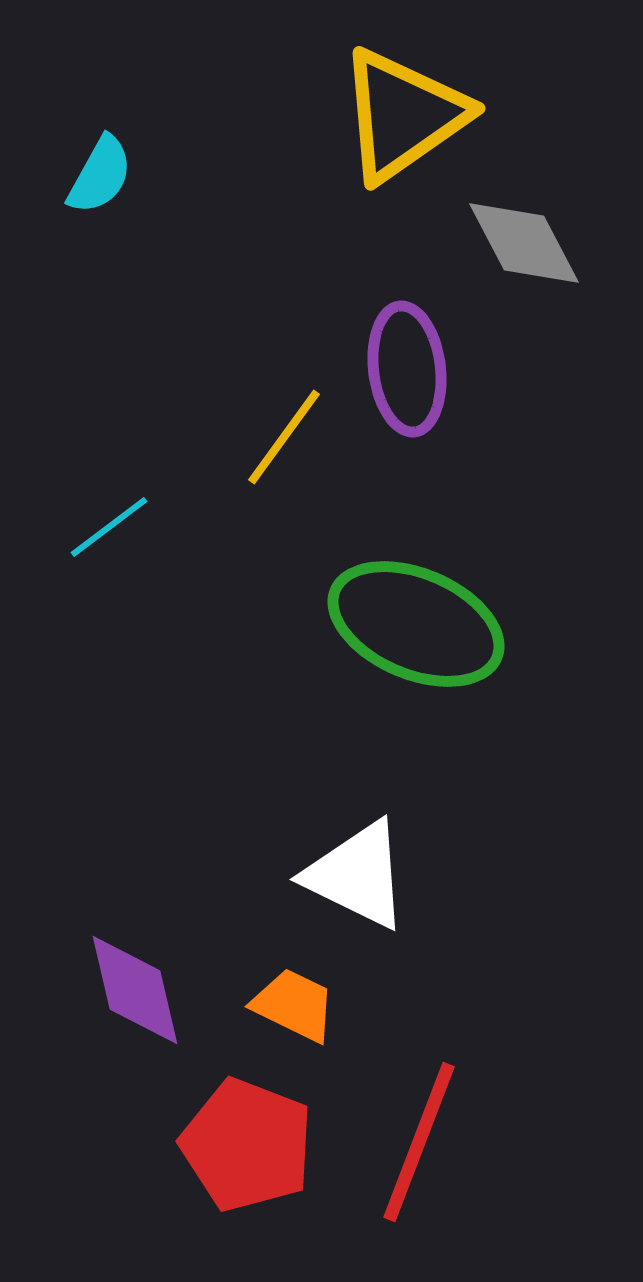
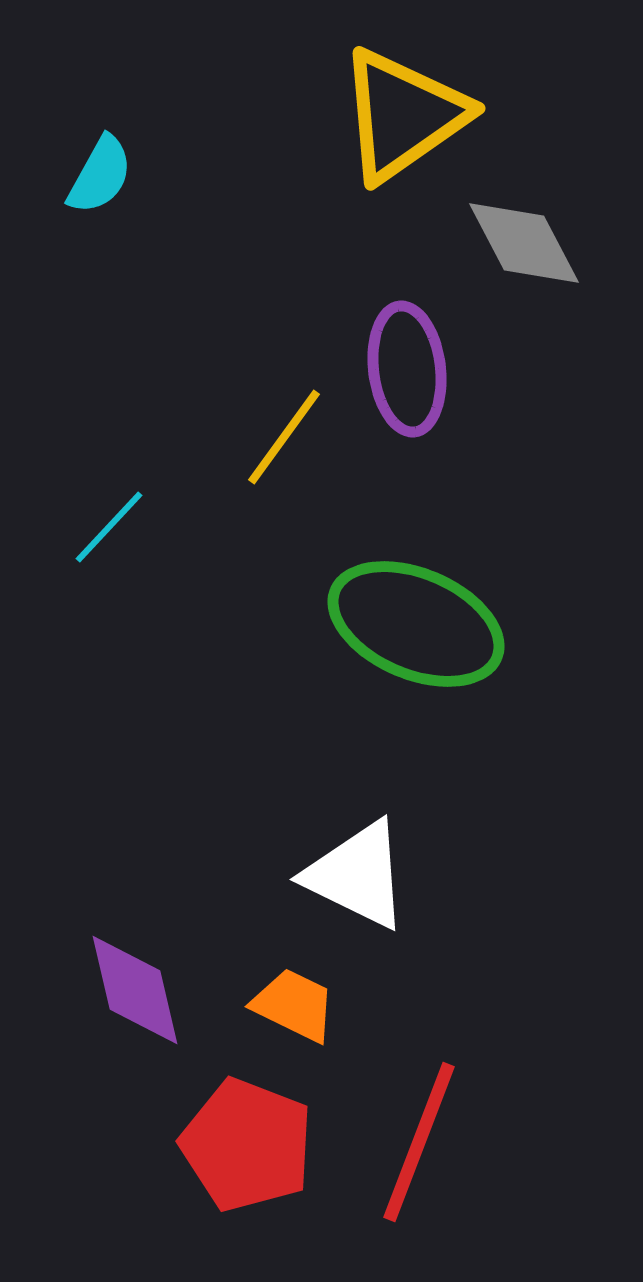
cyan line: rotated 10 degrees counterclockwise
